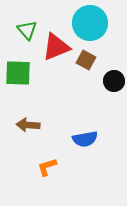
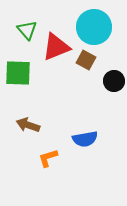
cyan circle: moved 4 px right, 4 px down
brown arrow: rotated 15 degrees clockwise
orange L-shape: moved 1 px right, 9 px up
